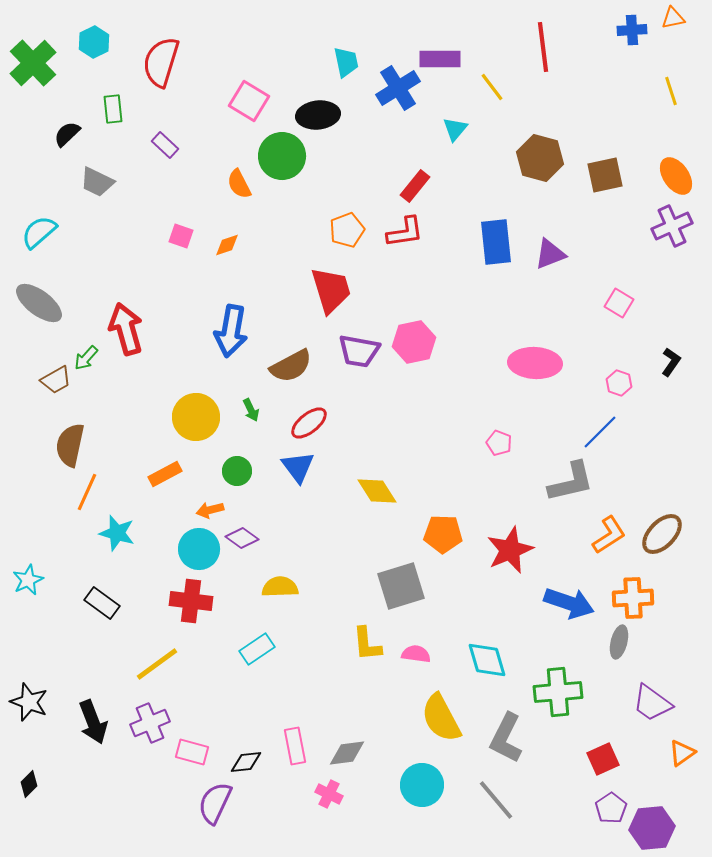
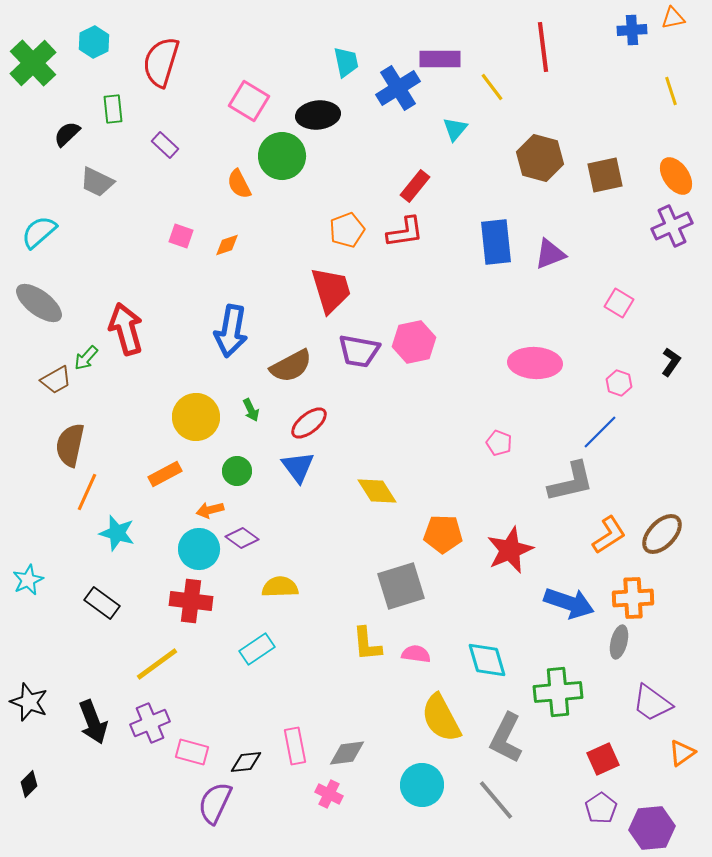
purple pentagon at (611, 808): moved 10 px left
